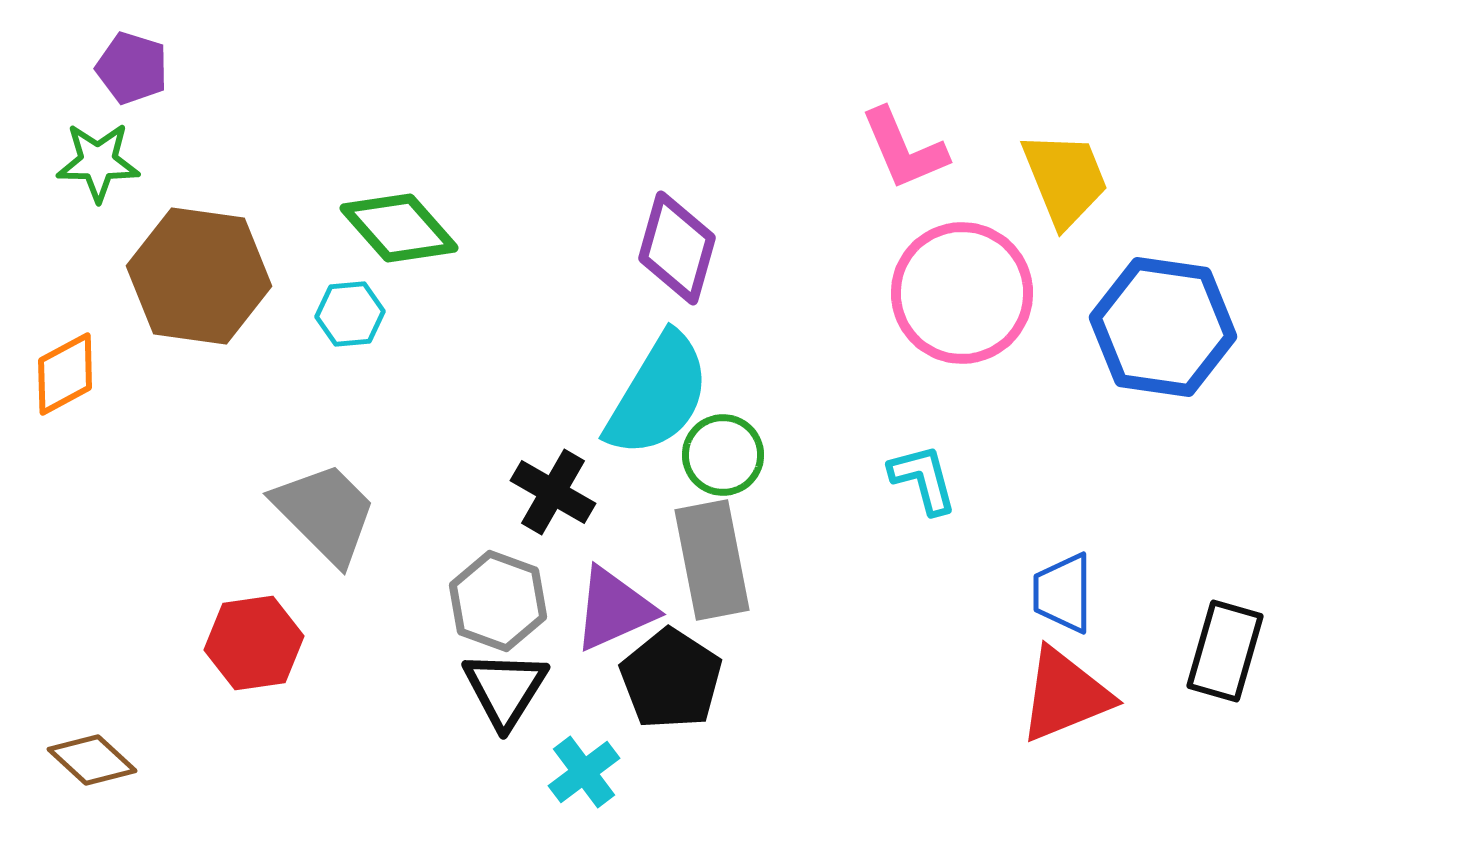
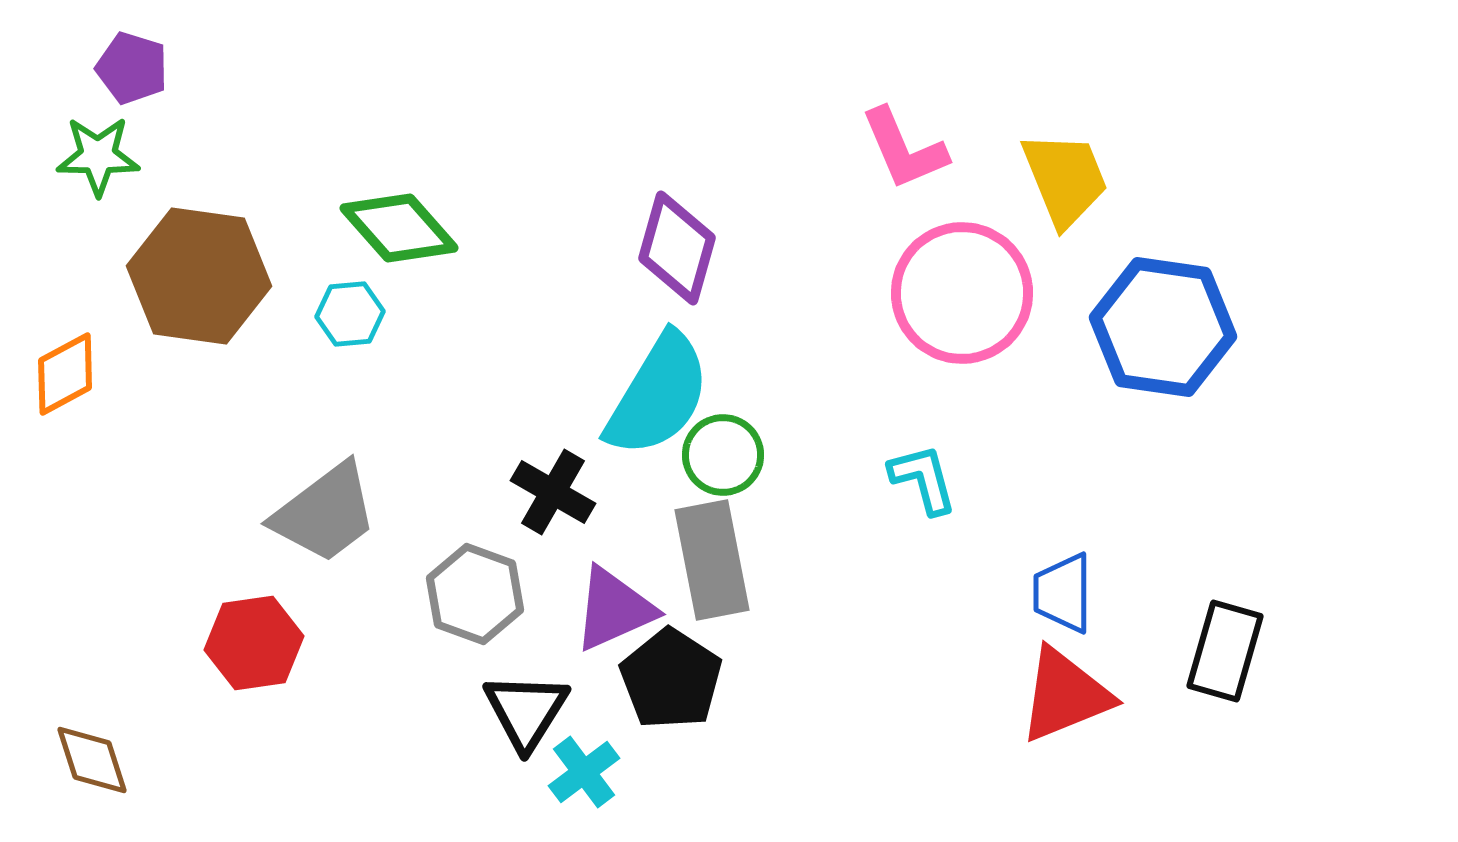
green star: moved 6 px up
gray trapezoid: rotated 98 degrees clockwise
gray hexagon: moved 23 px left, 7 px up
black triangle: moved 21 px right, 22 px down
brown diamond: rotated 30 degrees clockwise
